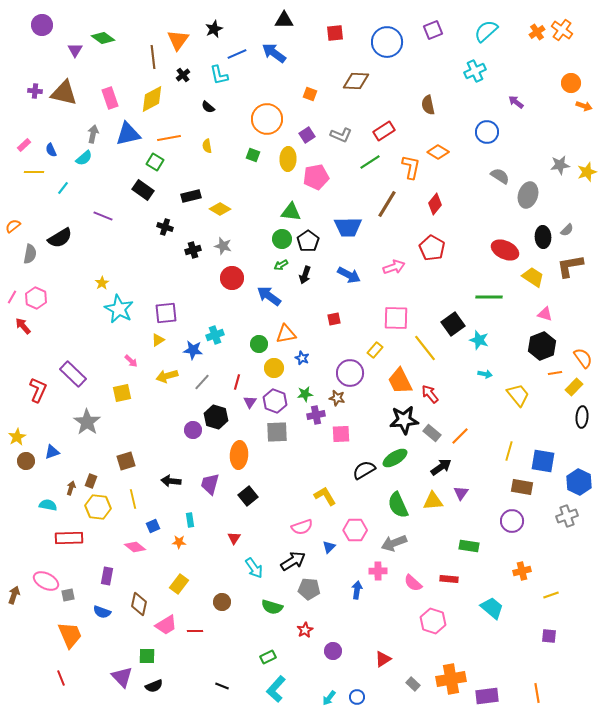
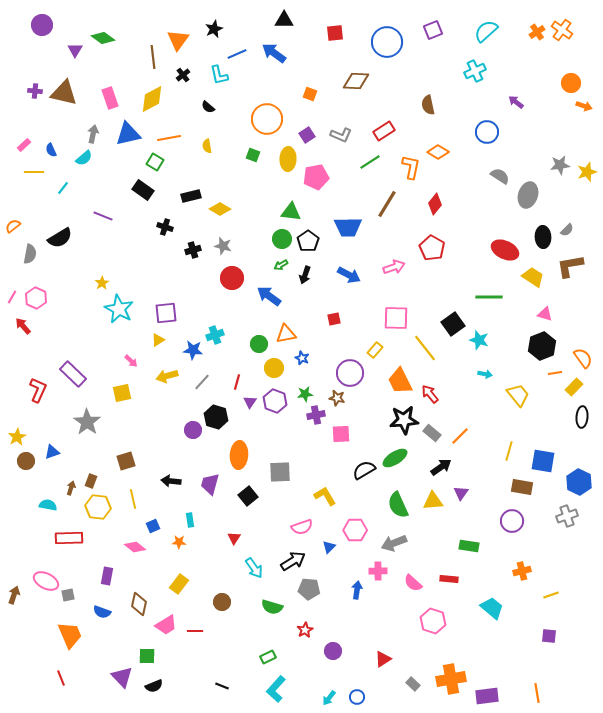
gray square at (277, 432): moved 3 px right, 40 px down
